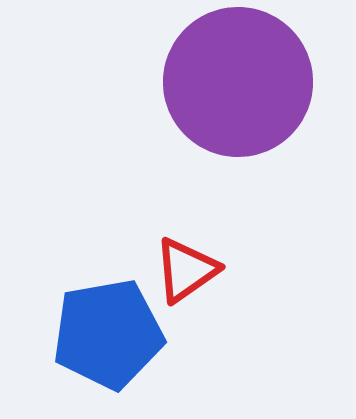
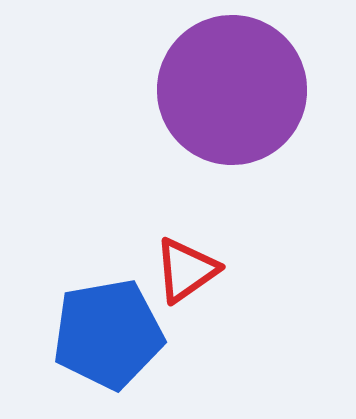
purple circle: moved 6 px left, 8 px down
